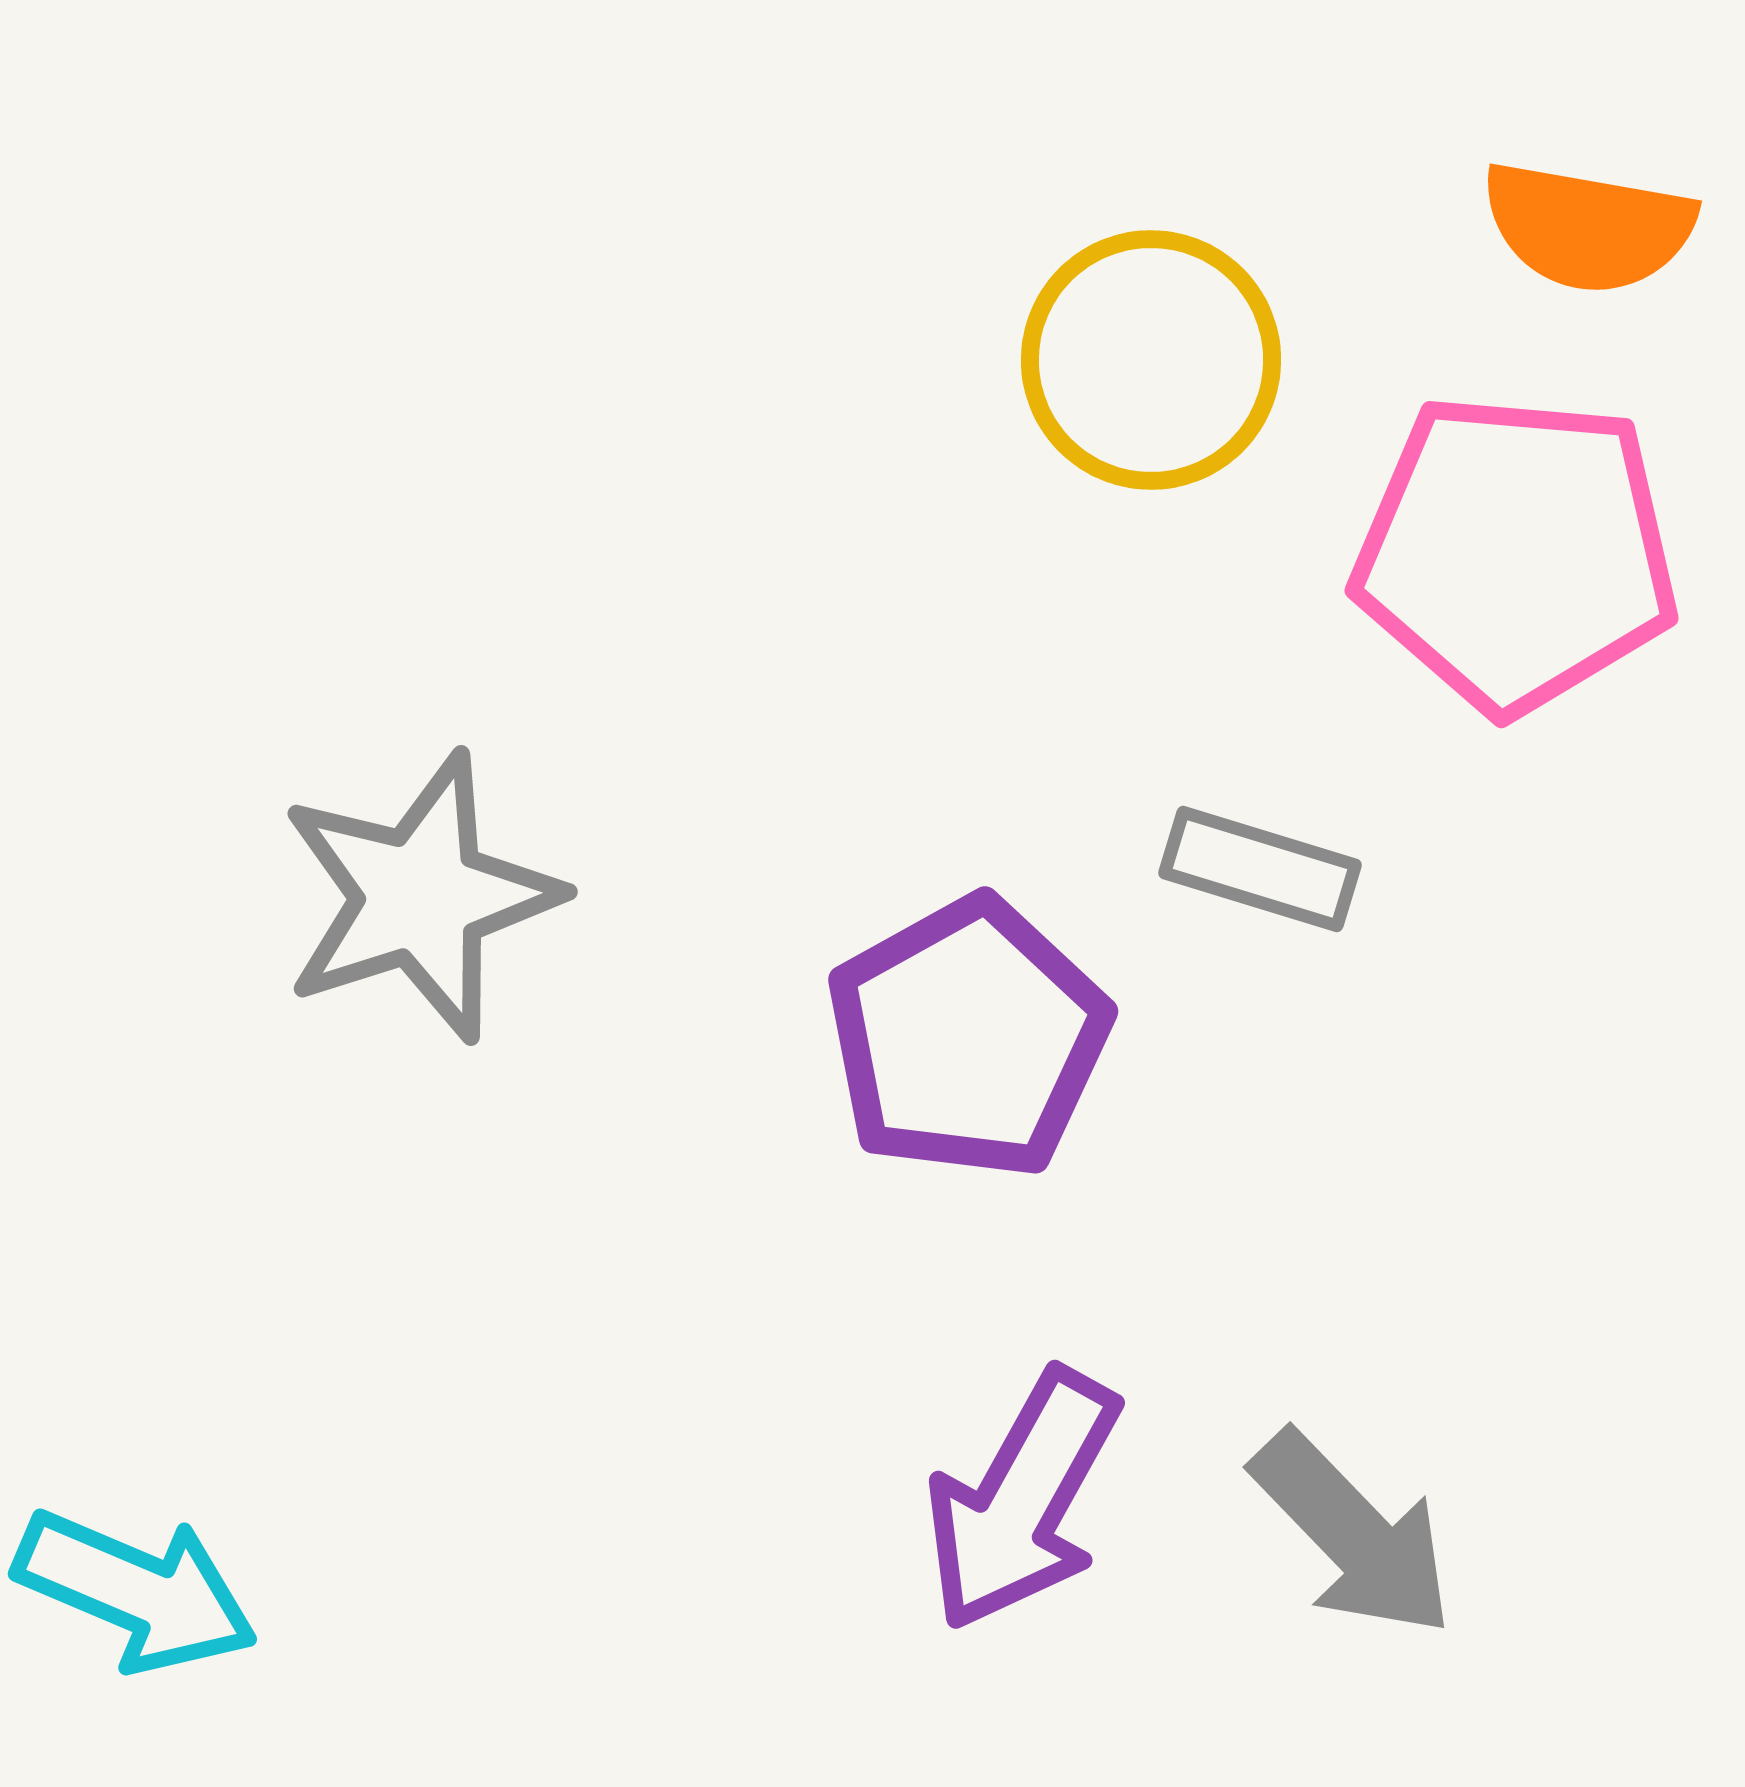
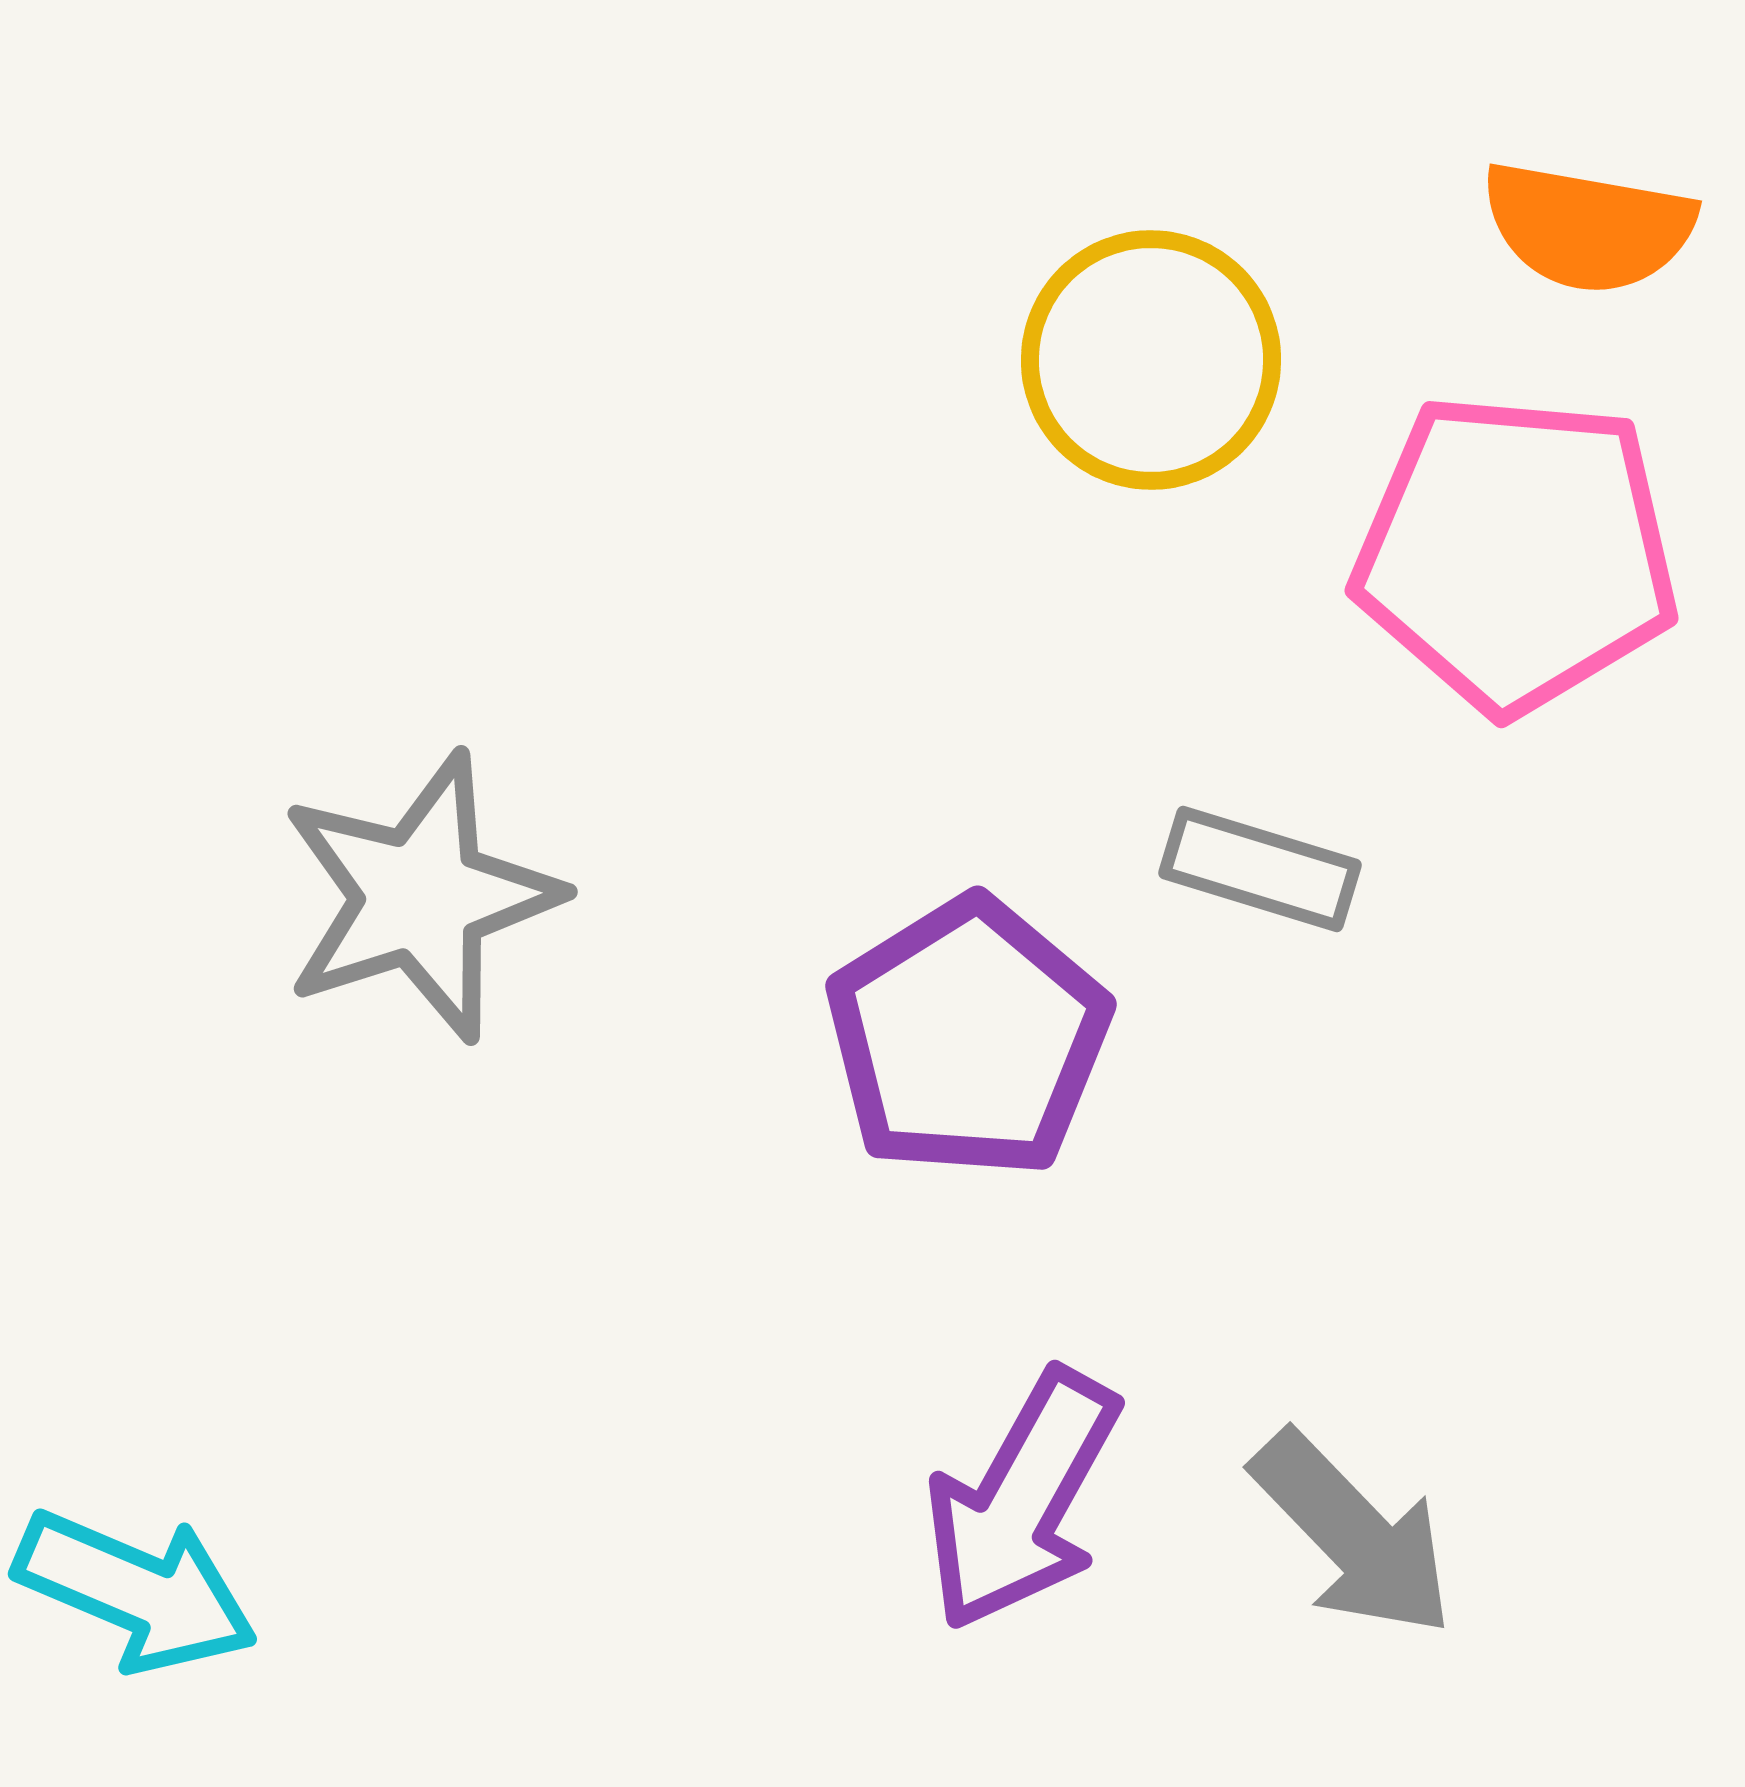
purple pentagon: rotated 3 degrees counterclockwise
